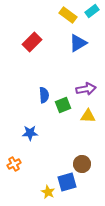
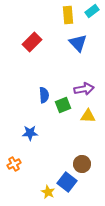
yellow rectangle: rotated 48 degrees clockwise
blue triangle: rotated 42 degrees counterclockwise
purple arrow: moved 2 px left
blue square: rotated 36 degrees counterclockwise
